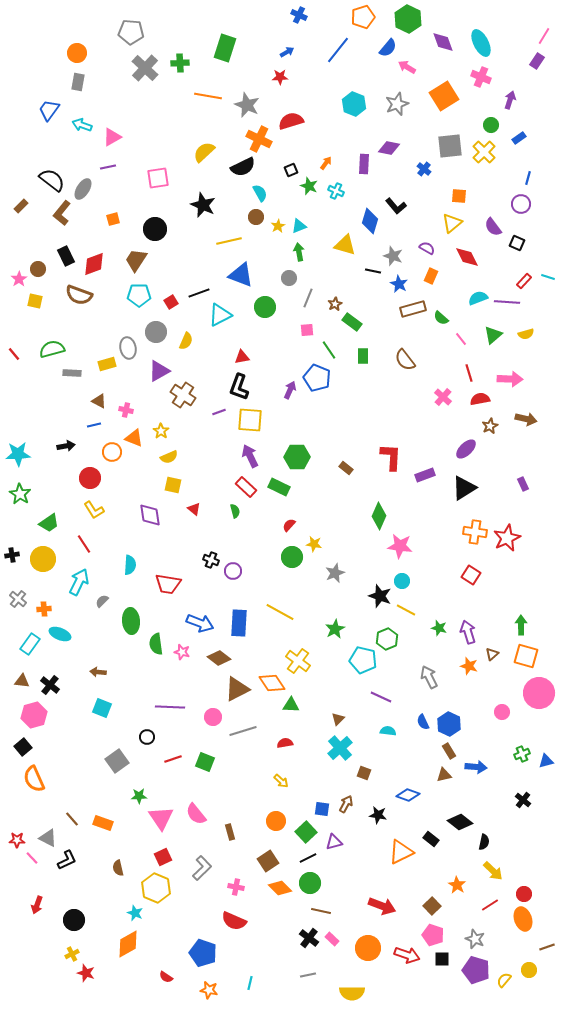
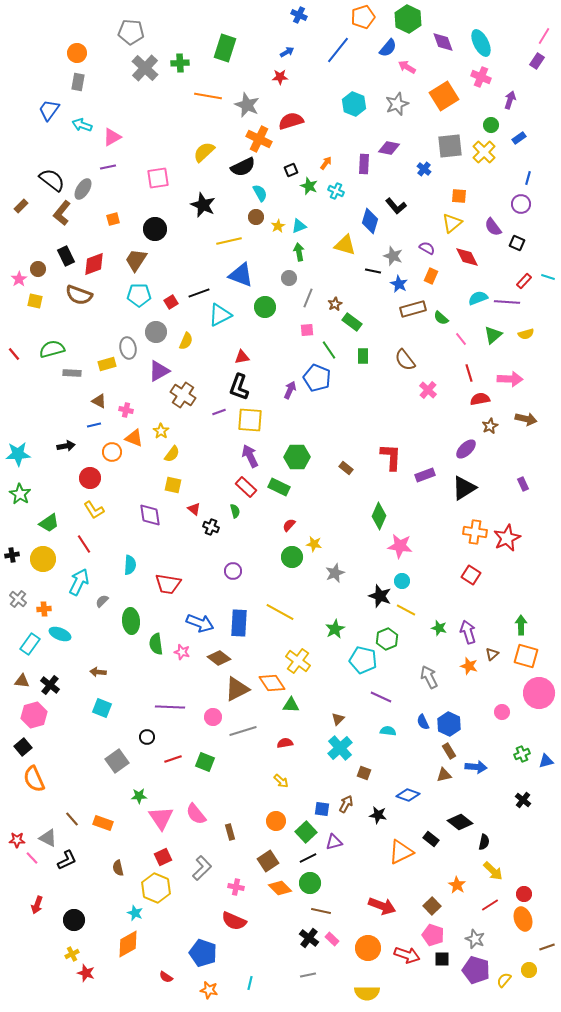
pink cross at (443, 397): moved 15 px left, 7 px up
yellow semicircle at (169, 457): moved 3 px right, 3 px up; rotated 30 degrees counterclockwise
black cross at (211, 560): moved 33 px up
yellow semicircle at (352, 993): moved 15 px right
